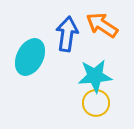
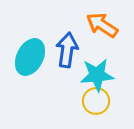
blue arrow: moved 16 px down
cyan star: moved 2 px right, 1 px up
yellow circle: moved 2 px up
